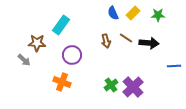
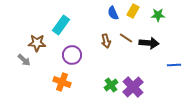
yellow rectangle: moved 2 px up; rotated 16 degrees counterclockwise
blue line: moved 1 px up
